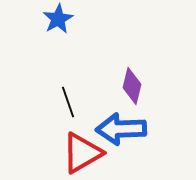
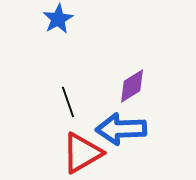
purple diamond: rotated 45 degrees clockwise
